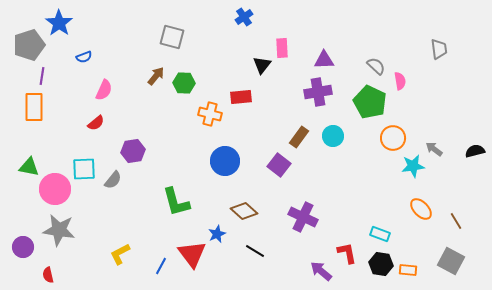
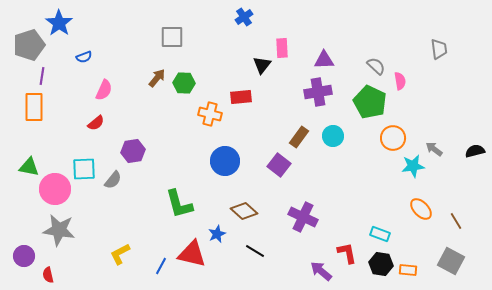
gray square at (172, 37): rotated 15 degrees counterclockwise
brown arrow at (156, 76): moved 1 px right, 2 px down
green L-shape at (176, 202): moved 3 px right, 2 px down
purple circle at (23, 247): moved 1 px right, 9 px down
red triangle at (192, 254): rotated 40 degrees counterclockwise
